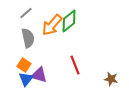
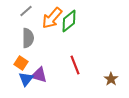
gray line: moved 2 px up
orange arrow: moved 7 px up
gray semicircle: rotated 12 degrees clockwise
orange square: moved 3 px left, 2 px up
brown star: rotated 24 degrees clockwise
